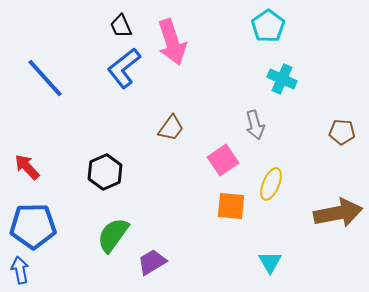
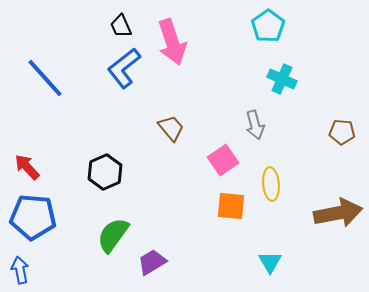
brown trapezoid: rotated 76 degrees counterclockwise
yellow ellipse: rotated 28 degrees counterclockwise
blue pentagon: moved 9 px up; rotated 6 degrees clockwise
